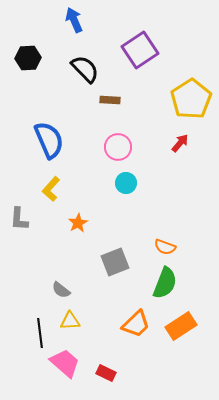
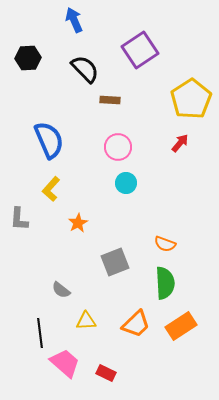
orange semicircle: moved 3 px up
green semicircle: rotated 24 degrees counterclockwise
yellow triangle: moved 16 px right
